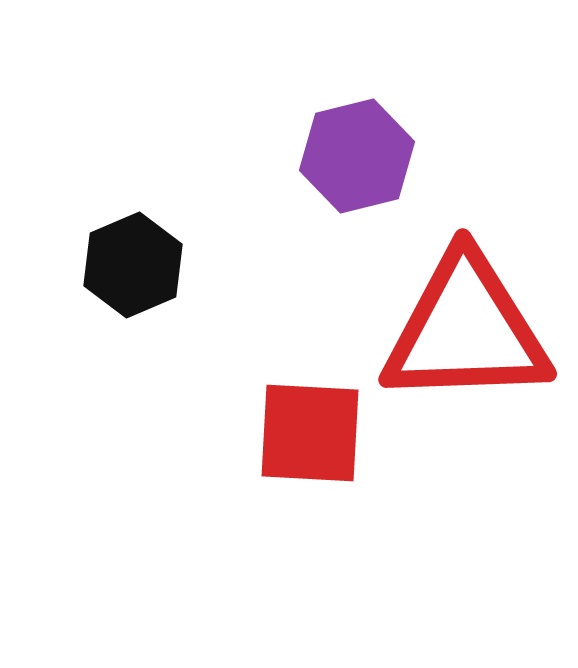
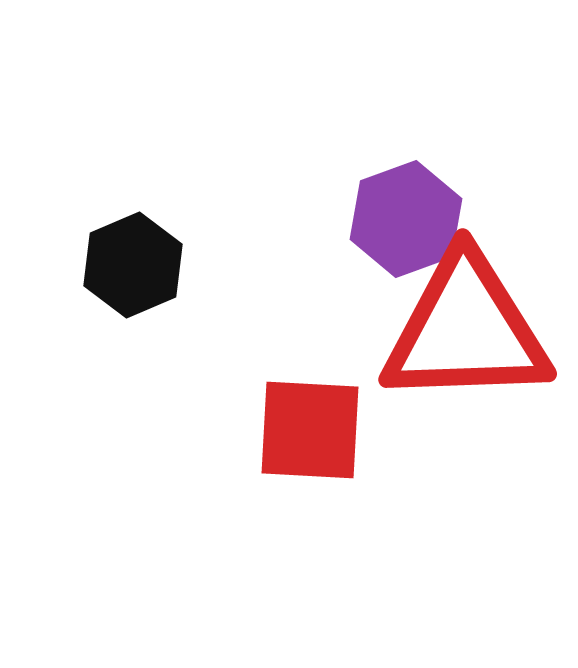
purple hexagon: moved 49 px right, 63 px down; rotated 6 degrees counterclockwise
red square: moved 3 px up
